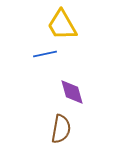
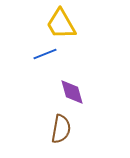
yellow trapezoid: moved 1 px left, 1 px up
blue line: rotated 10 degrees counterclockwise
